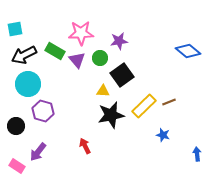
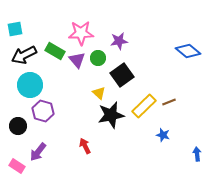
green circle: moved 2 px left
cyan circle: moved 2 px right, 1 px down
yellow triangle: moved 4 px left, 2 px down; rotated 40 degrees clockwise
black circle: moved 2 px right
